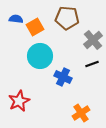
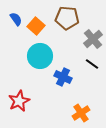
blue semicircle: rotated 48 degrees clockwise
orange square: moved 1 px right, 1 px up; rotated 18 degrees counterclockwise
gray cross: moved 1 px up
black line: rotated 56 degrees clockwise
